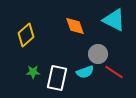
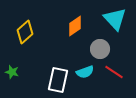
cyan triangle: moved 1 px right, 1 px up; rotated 20 degrees clockwise
orange diamond: rotated 75 degrees clockwise
yellow diamond: moved 1 px left, 3 px up
gray circle: moved 2 px right, 5 px up
green star: moved 21 px left; rotated 16 degrees clockwise
white rectangle: moved 1 px right, 2 px down
